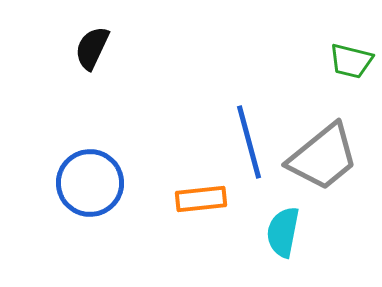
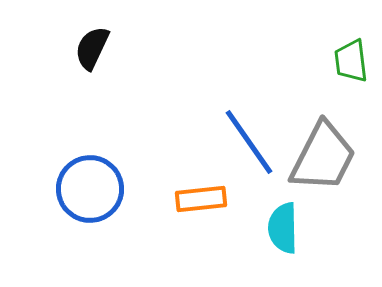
green trapezoid: rotated 69 degrees clockwise
blue line: rotated 20 degrees counterclockwise
gray trapezoid: rotated 24 degrees counterclockwise
blue circle: moved 6 px down
cyan semicircle: moved 4 px up; rotated 12 degrees counterclockwise
